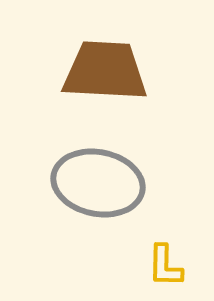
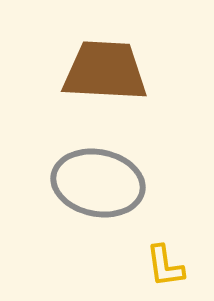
yellow L-shape: rotated 9 degrees counterclockwise
